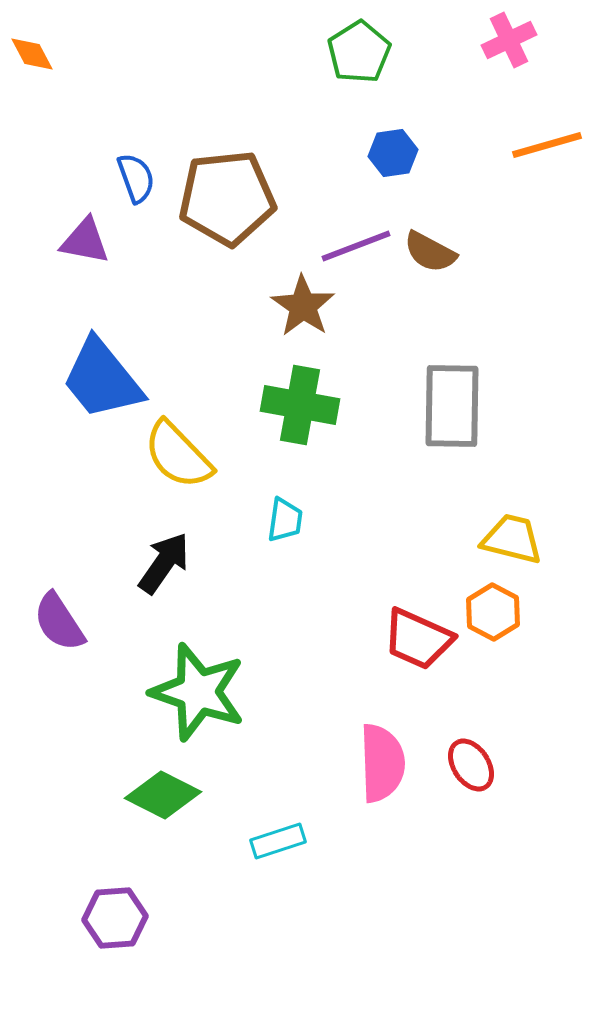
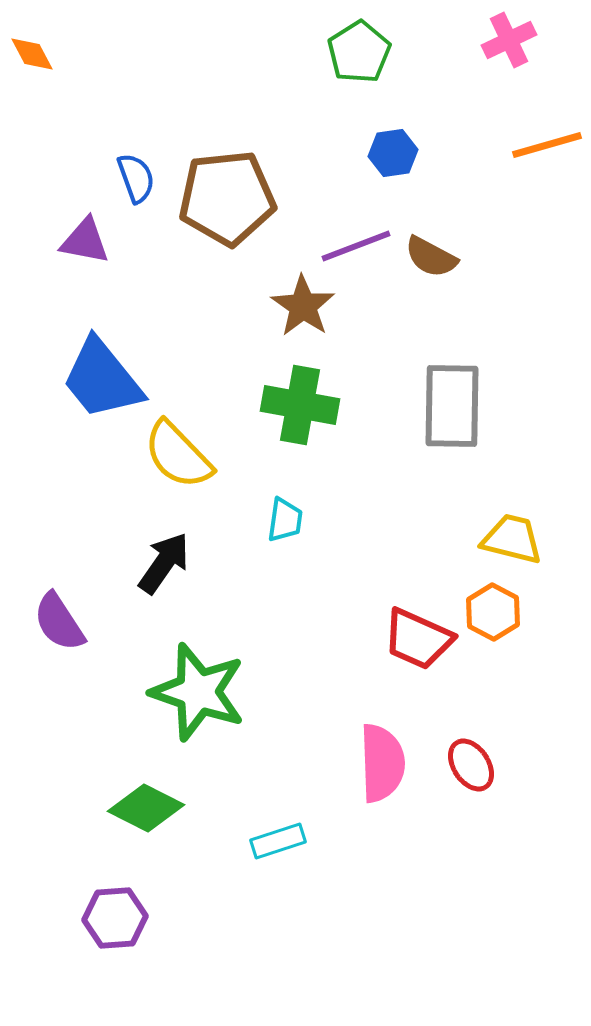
brown semicircle: moved 1 px right, 5 px down
green diamond: moved 17 px left, 13 px down
